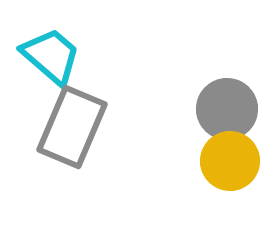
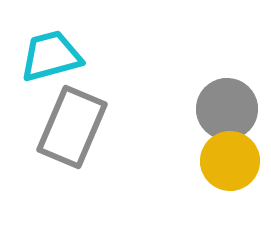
cyan trapezoid: rotated 56 degrees counterclockwise
